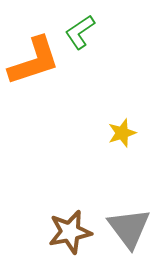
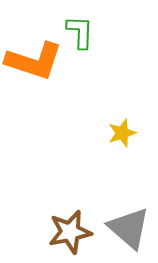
green L-shape: rotated 126 degrees clockwise
orange L-shape: rotated 36 degrees clockwise
gray triangle: rotated 12 degrees counterclockwise
